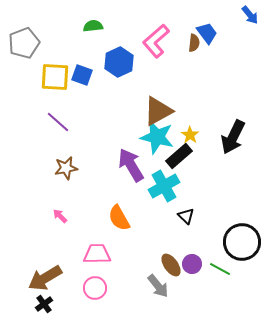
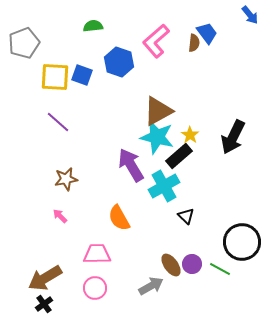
blue hexagon: rotated 16 degrees counterclockwise
brown star: moved 11 px down
gray arrow: moved 7 px left; rotated 80 degrees counterclockwise
